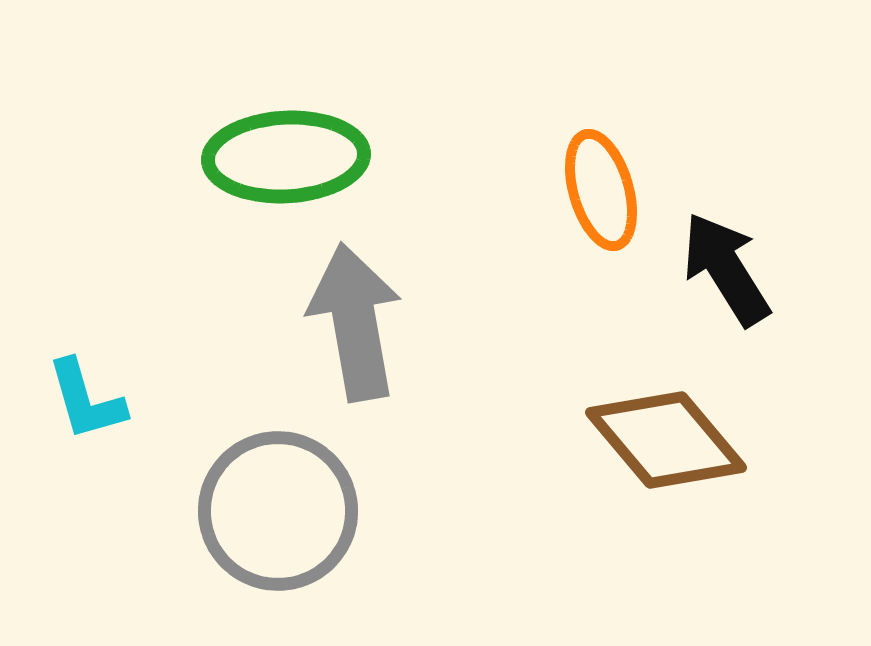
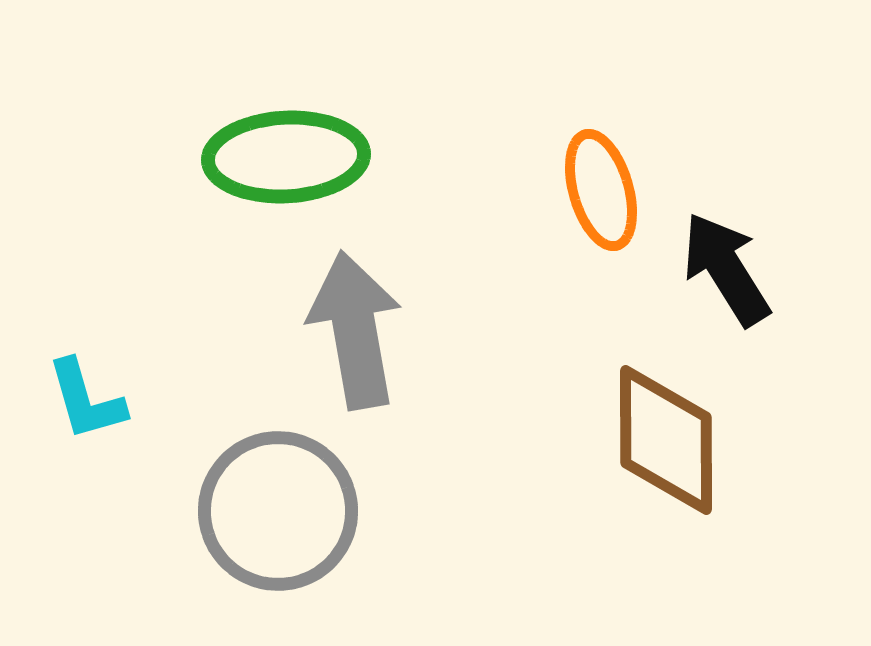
gray arrow: moved 8 px down
brown diamond: rotated 40 degrees clockwise
